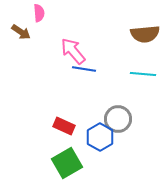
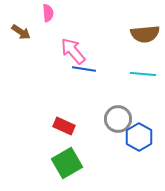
pink semicircle: moved 9 px right
blue hexagon: moved 39 px right
